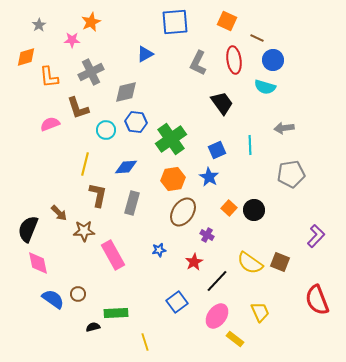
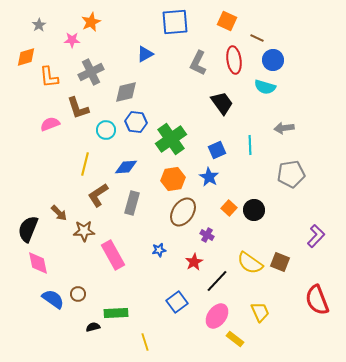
brown L-shape at (98, 195): rotated 135 degrees counterclockwise
